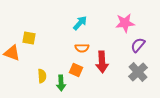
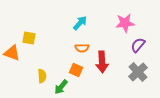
green arrow: moved 4 px down; rotated 42 degrees clockwise
